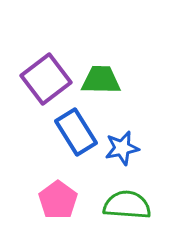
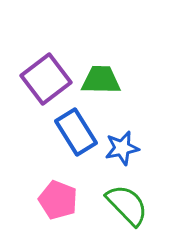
pink pentagon: rotated 15 degrees counterclockwise
green semicircle: rotated 42 degrees clockwise
